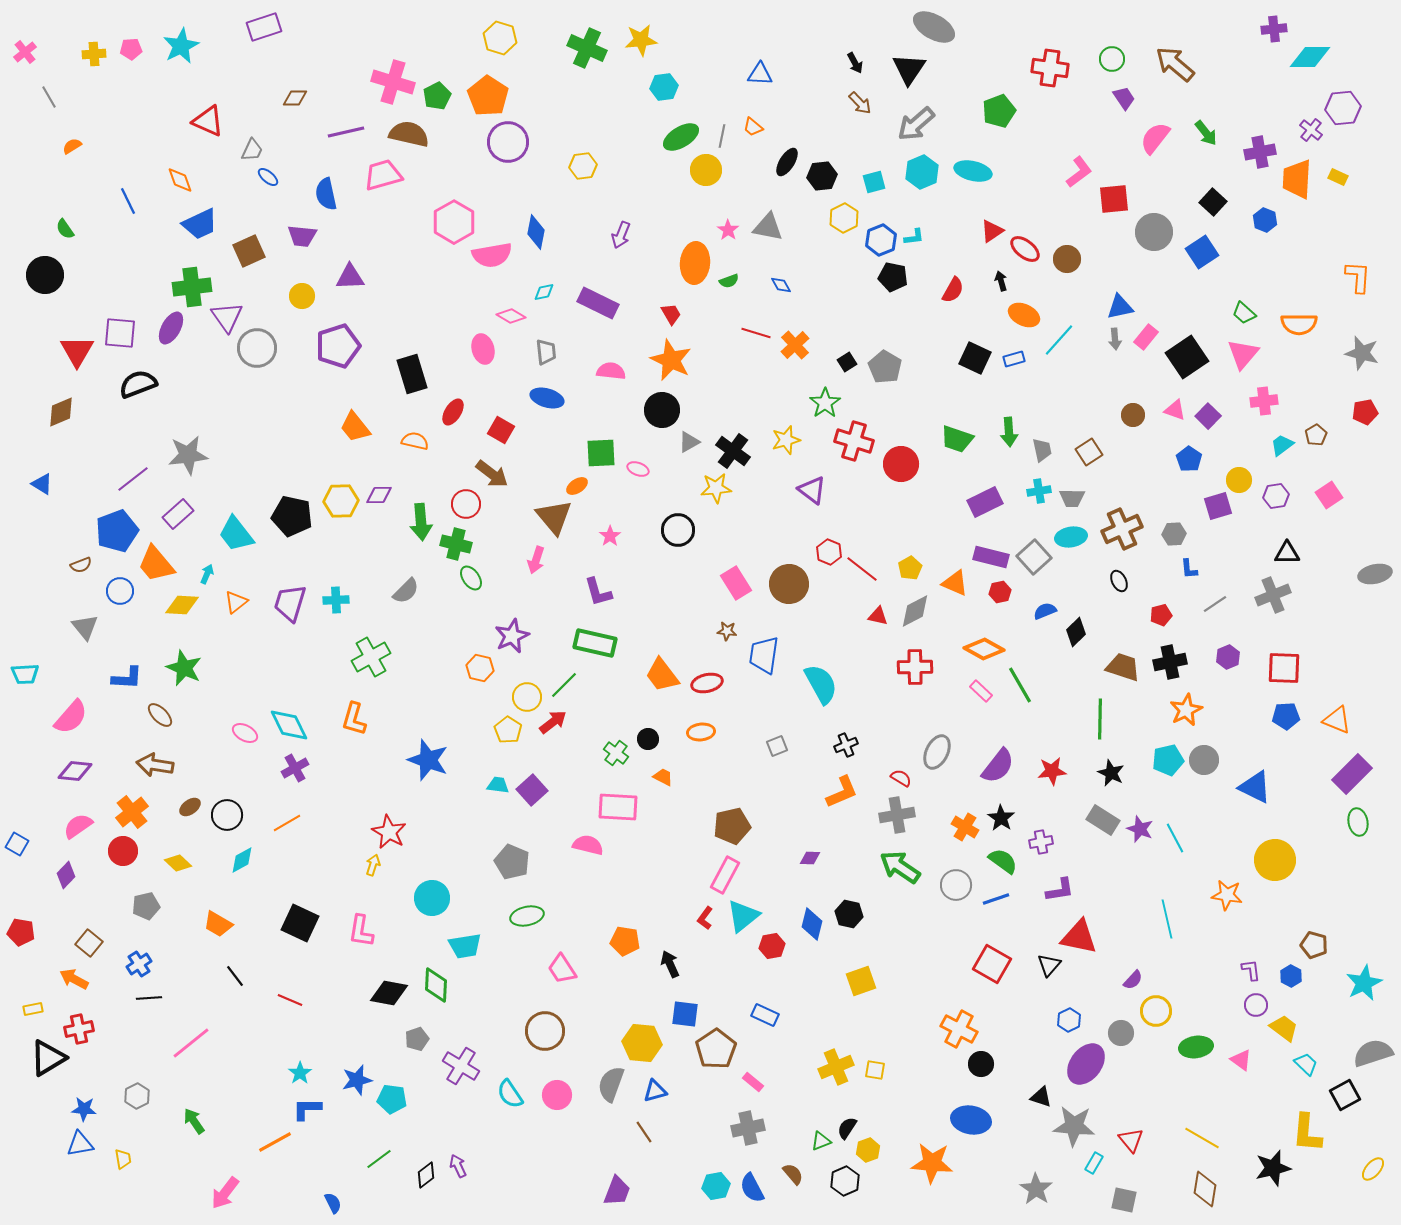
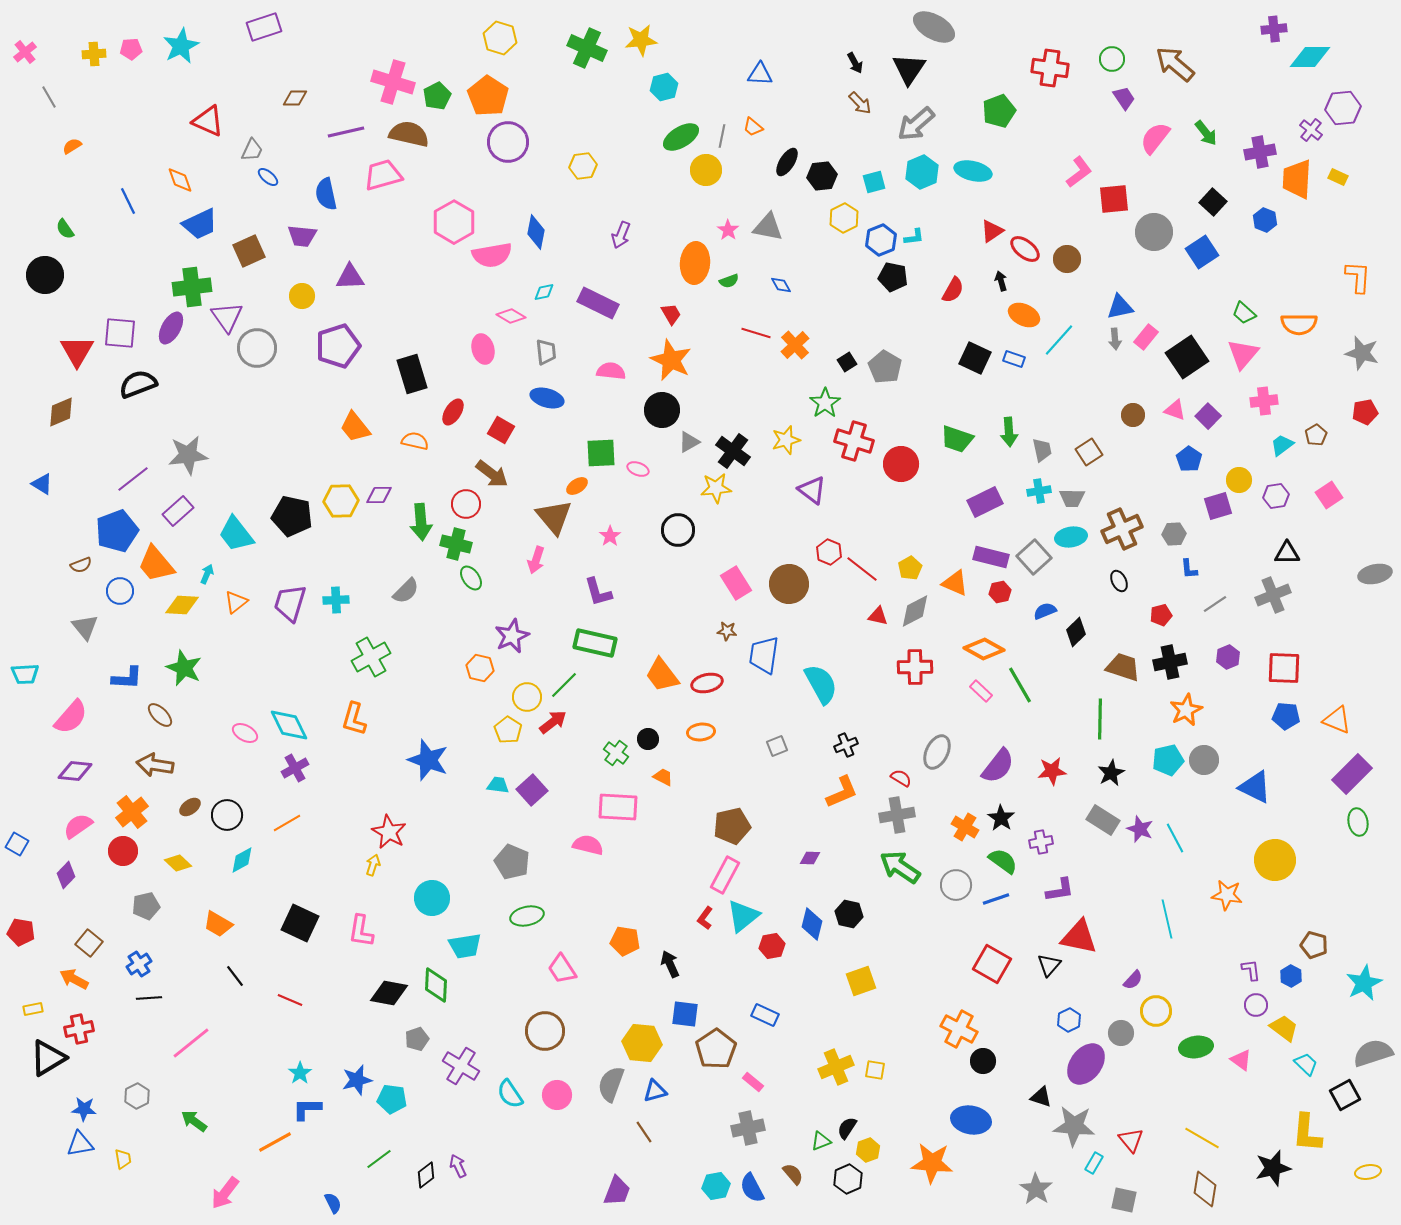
cyan hexagon at (664, 87): rotated 8 degrees counterclockwise
blue rectangle at (1014, 359): rotated 35 degrees clockwise
purple rectangle at (178, 514): moved 3 px up
blue pentagon at (1286, 716): rotated 8 degrees clockwise
black star at (1111, 773): rotated 20 degrees clockwise
black circle at (981, 1064): moved 2 px right, 3 px up
green arrow at (194, 1121): rotated 20 degrees counterclockwise
yellow ellipse at (1373, 1169): moved 5 px left, 3 px down; rotated 40 degrees clockwise
black hexagon at (845, 1181): moved 3 px right, 2 px up
